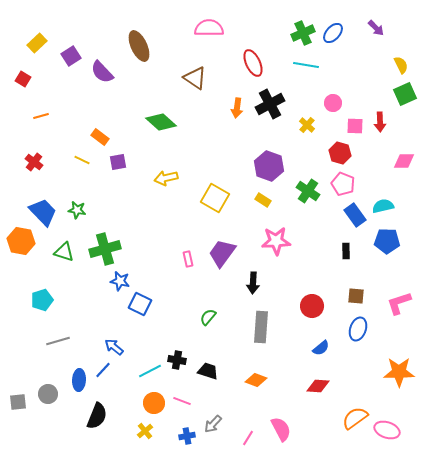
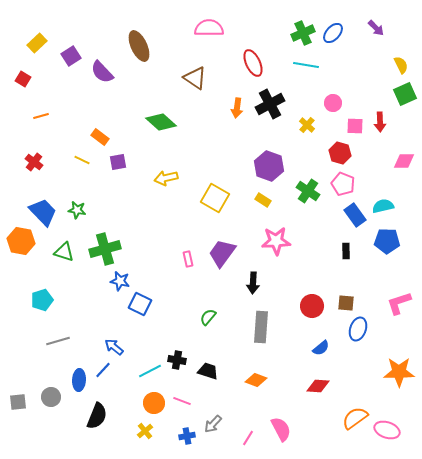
brown square at (356, 296): moved 10 px left, 7 px down
gray circle at (48, 394): moved 3 px right, 3 px down
